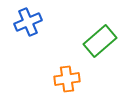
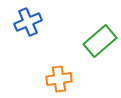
orange cross: moved 8 px left
